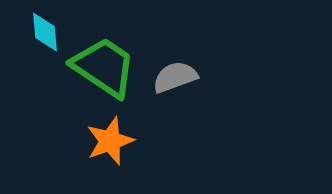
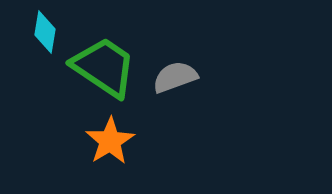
cyan diamond: rotated 15 degrees clockwise
orange star: rotated 12 degrees counterclockwise
